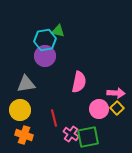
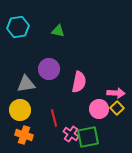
cyan hexagon: moved 27 px left, 13 px up
purple circle: moved 4 px right, 13 px down
